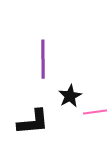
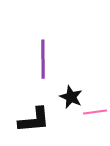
black star: moved 1 px right, 1 px down; rotated 20 degrees counterclockwise
black L-shape: moved 1 px right, 2 px up
